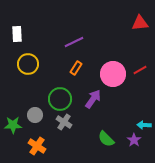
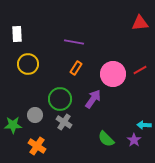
purple line: rotated 36 degrees clockwise
